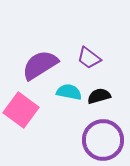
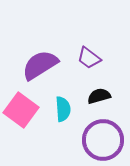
cyan semicircle: moved 6 px left, 17 px down; rotated 75 degrees clockwise
